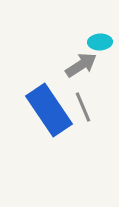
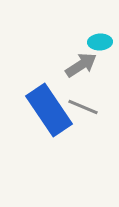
gray line: rotated 44 degrees counterclockwise
